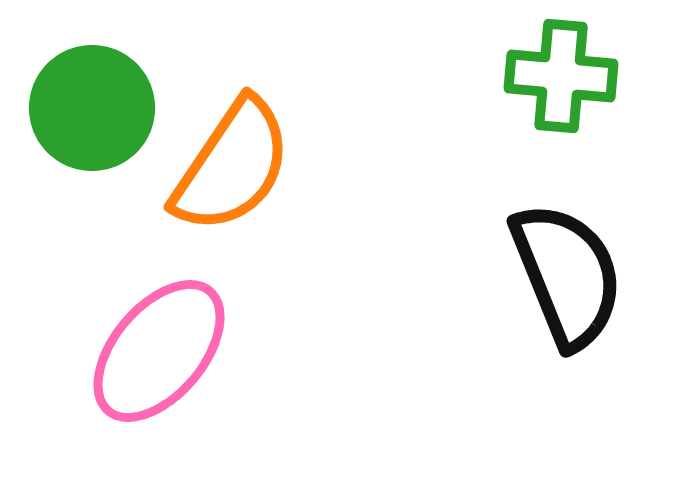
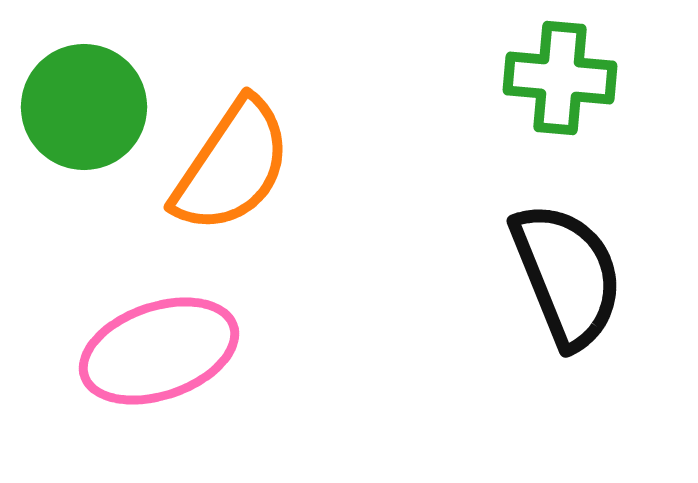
green cross: moved 1 px left, 2 px down
green circle: moved 8 px left, 1 px up
pink ellipse: rotated 31 degrees clockwise
